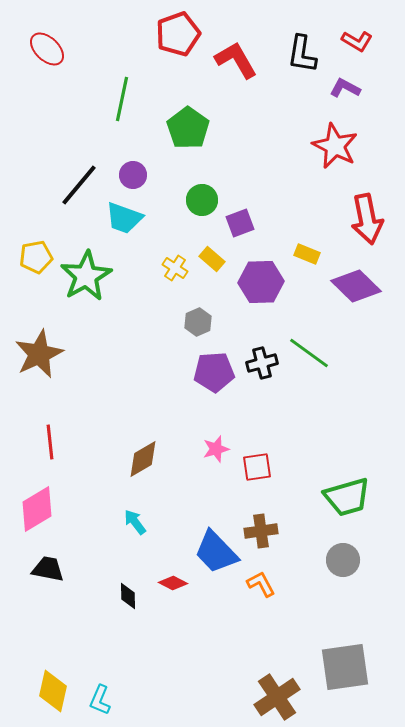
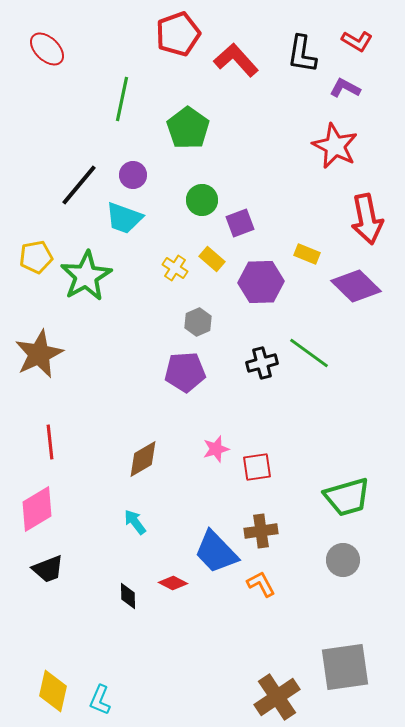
red L-shape at (236, 60): rotated 12 degrees counterclockwise
purple pentagon at (214, 372): moved 29 px left
black trapezoid at (48, 569): rotated 148 degrees clockwise
